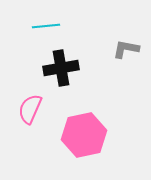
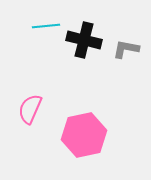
black cross: moved 23 px right, 28 px up; rotated 24 degrees clockwise
